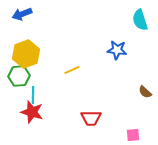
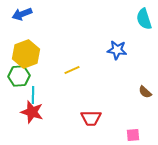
cyan semicircle: moved 4 px right, 1 px up
